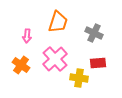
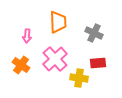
orange trapezoid: rotated 20 degrees counterclockwise
